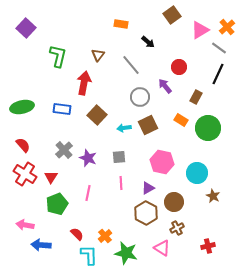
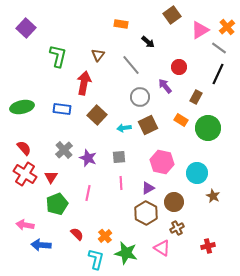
red semicircle at (23, 145): moved 1 px right, 3 px down
cyan L-shape at (89, 255): moved 7 px right, 4 px down; rotated 15 degrees clockwise
